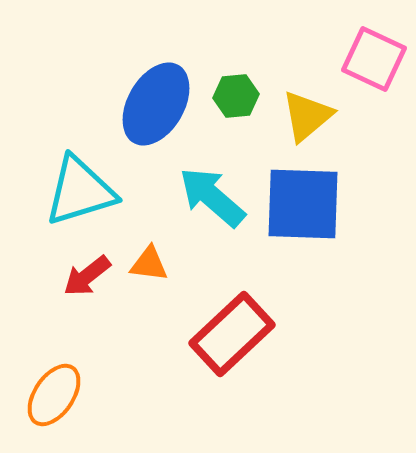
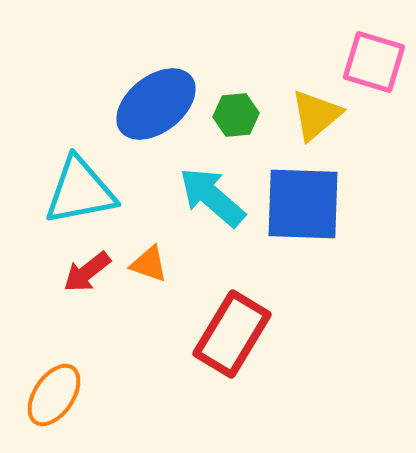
pink square: moved 3 px down; rotated 8 degrees counterclockwise
green hexagon: moved 19 px down
blue ellipse: rotated 22 degrees clockwise
yellow triangle: moved 9 px right, 1 px up
cyan triangle: rotated 6 degrees clockwise
orange triangle: rotated 12 degrees clockwise
red arrow: moved 4 px up
red rectangle: rotated 16 degrees counterclockwise
